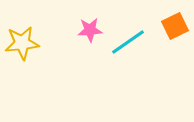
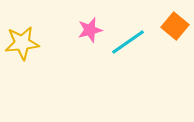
orange square: rotated 24 degrees counterclockwise
pink star: rotated 10 degrees counterclockwise
